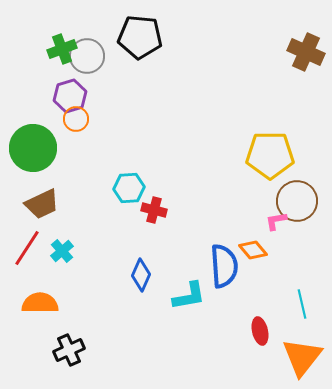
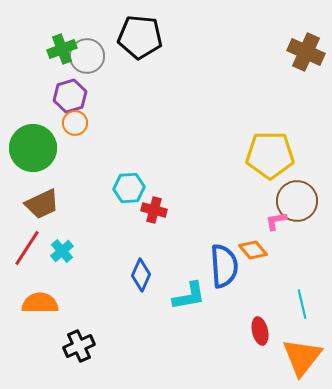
orange circle: moved 1 px left, 4 px down
black cross: moved 10 px right, 4 px up
